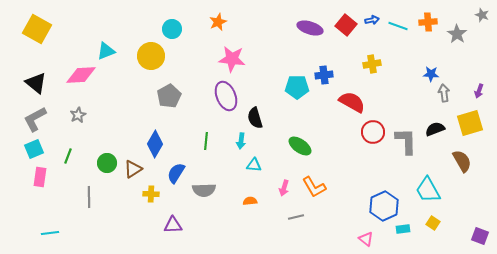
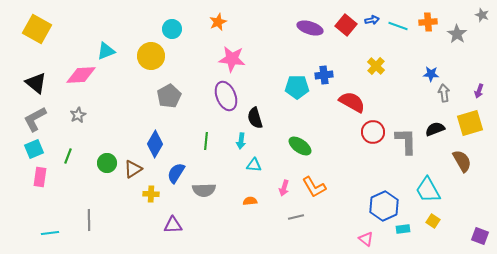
yellow cross at (372, 64): moved 4 px right, 2 px down; rotated 36 degrees counterclockwise
gray line at (89, 197): moved 23 px down
yellow square at (433, 223): moved 2 px up
